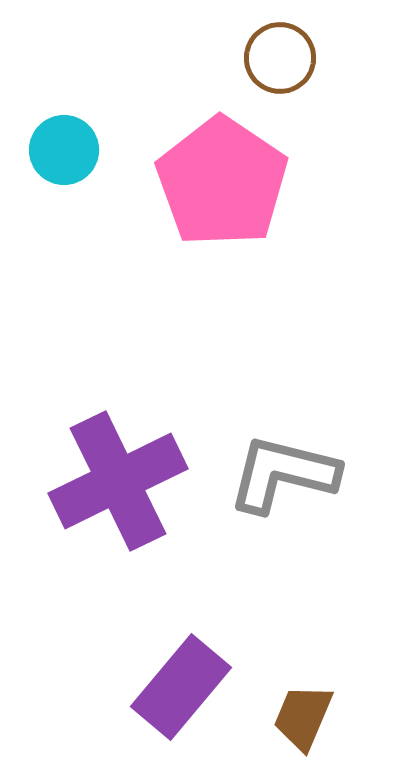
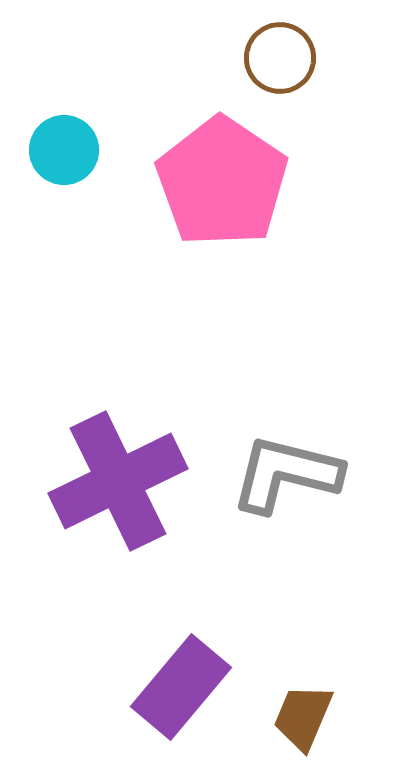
gray L-shape: moved 3 px right
